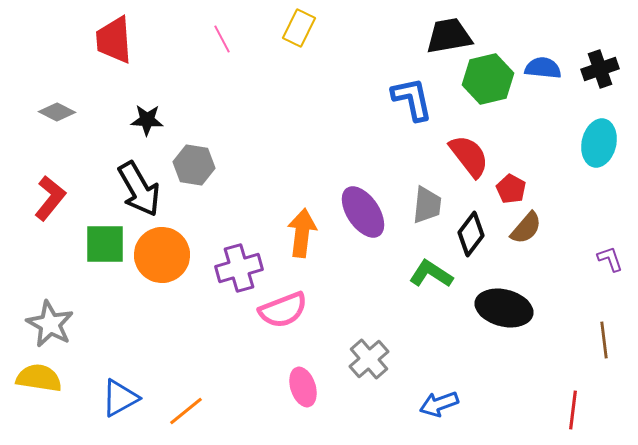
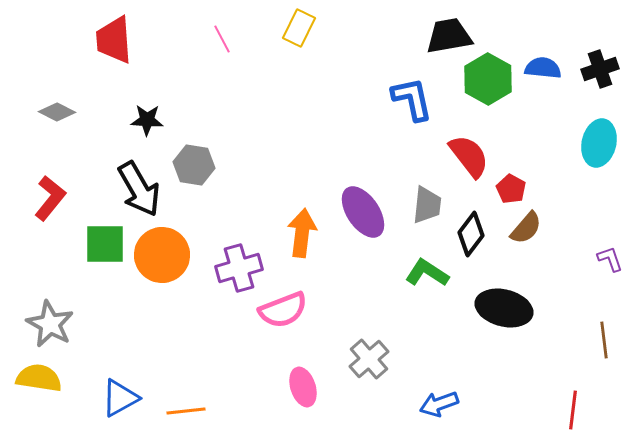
green hexagon: rotated 18 degrees counterclockwise
green L-shape: moved 4 px left, 1 px up
orange line: rotated 33 degrees clockwise
